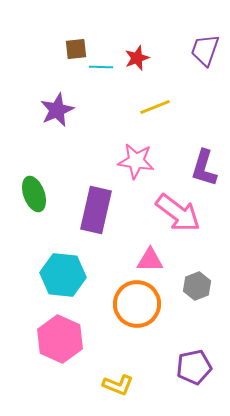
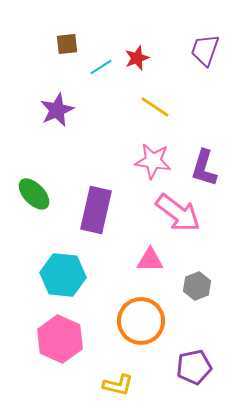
brown square: moved 9 px left, 5 px up
cyan line: rotated 35 degrees counterclockwise
yellow line: rotated 56 degrees clockwise
pink star: moved 17 px right
green ellipse: rotated 24 degrees counterclockwise
orange circle: moved 4 px right, 17 px down
yellow L-shape: rotated 8 degrees counterclockwise
